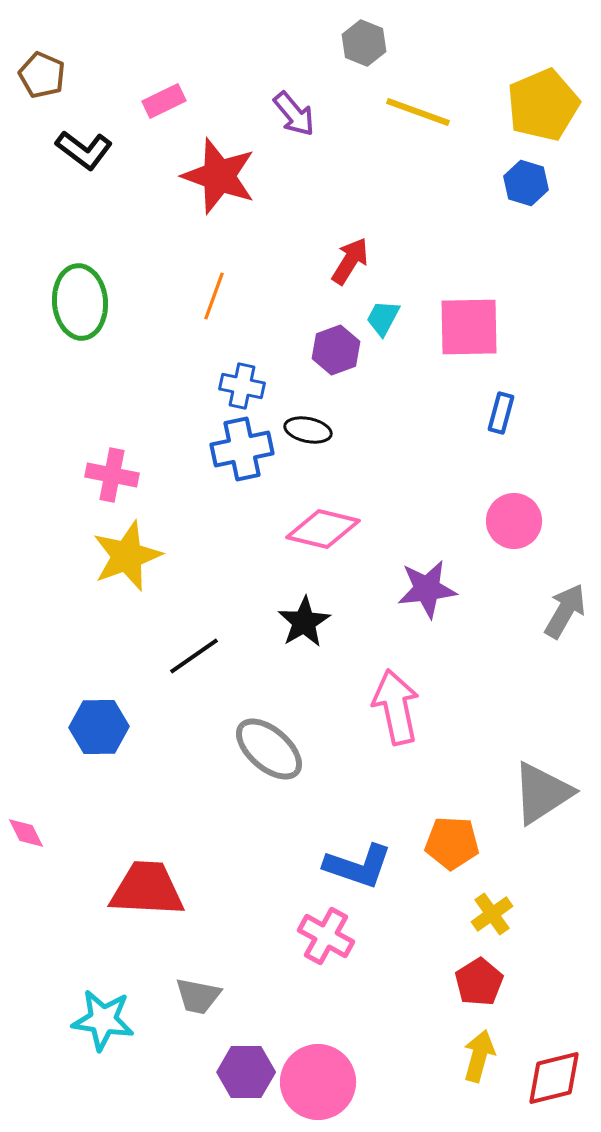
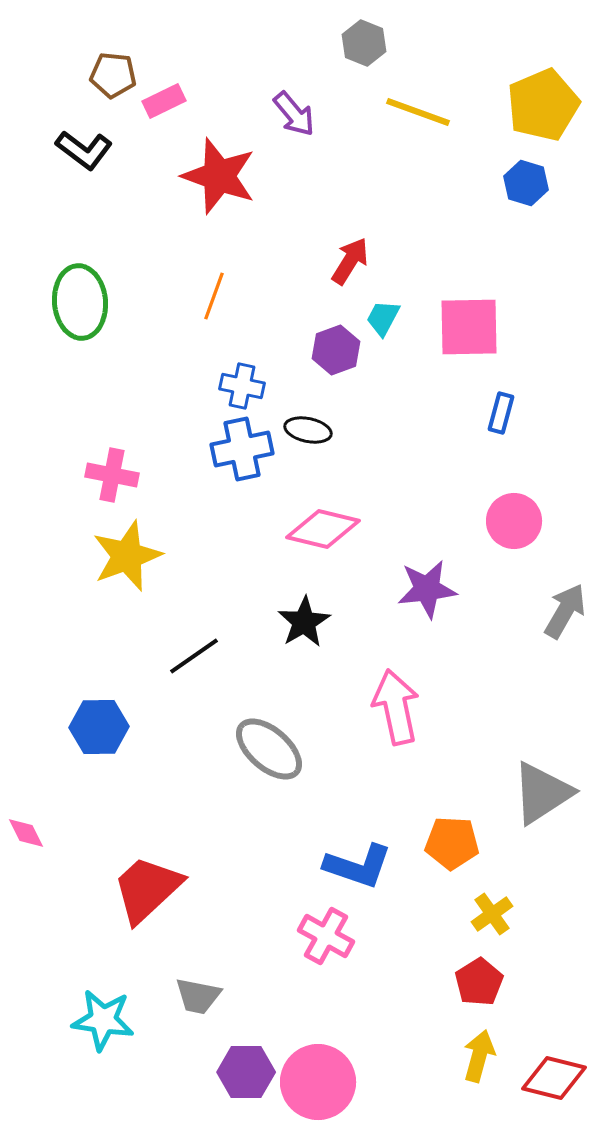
brown pentagon at (42, 75): moved 71 px right; rotated 18 degrees counterclockwise
red trapezoid at (147, 889): rotated 46 degrees counterclockwise
red diamond at (554, 1078): rotated 28 degrees clockwise
